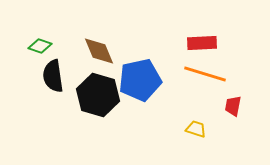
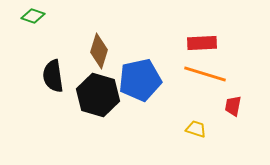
green diamond: moved 7 px left, 30 px up
brown diamond: rotated 40 degrees clockwise
